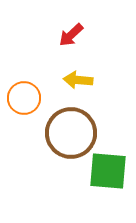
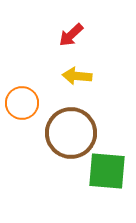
yellow arrow: moved 1 px left, 4 px up
orange circle: moved 2 px left, 5 px down
green square: moved 1 px left
